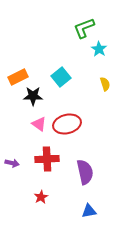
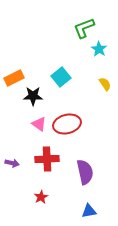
orange rectangle: moved 4 px left, 1 px down
yellow semicircle: rotated 16 degrees counterclockwise
